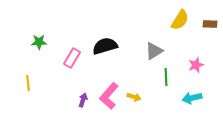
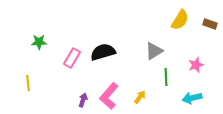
brown rectangle: rotated 16 degrees clockwise
black semicircle: moved 2 px left, 6 px down
yellow arrow: moved 6 px right; rotated 72 degrees counterclockwise
